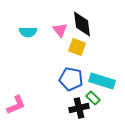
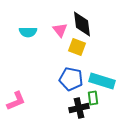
green rectangle: rotated 40 degrees clockwise
pink L-shape: moved 4 px up
